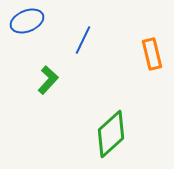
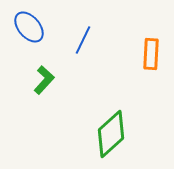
blue ellipse: moved 2 px right, 6 px down; rotated 72 degrees clockwise
orange rectangle: moved 1 px left; rotated 16 degrees clockwise
green L-shape: moved 4 px left
